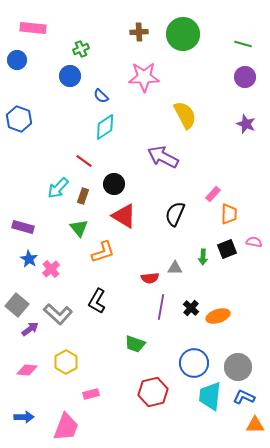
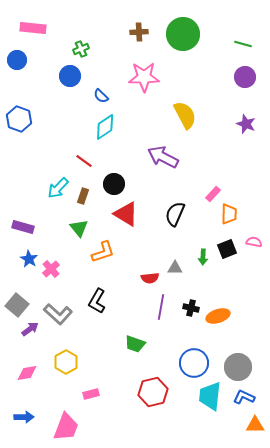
red triangle at (124, 216): moved 2 px right, 2 px up
black cross at (191, 308): rotated 28 degrees counterclockwise
pink diamond at (27, 370): moved 3 px down; rotated 15 degrees counterclockwise
